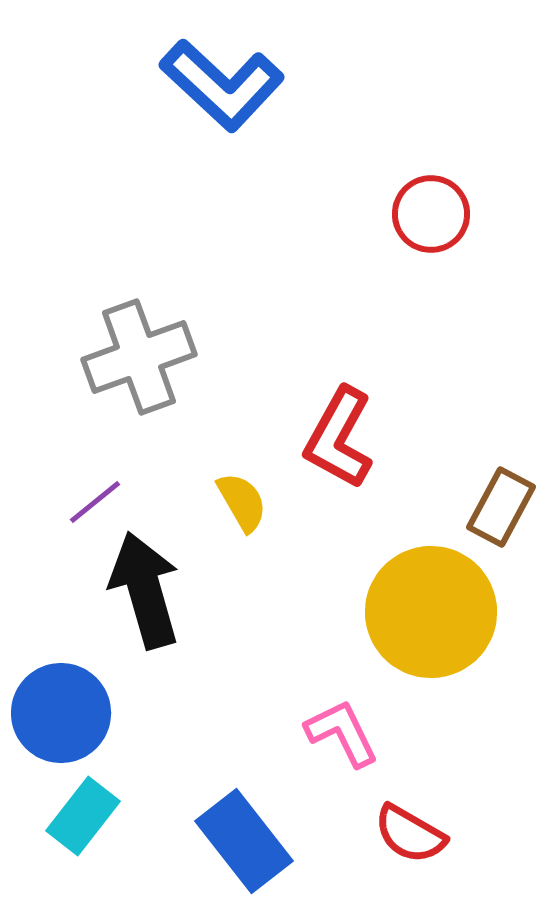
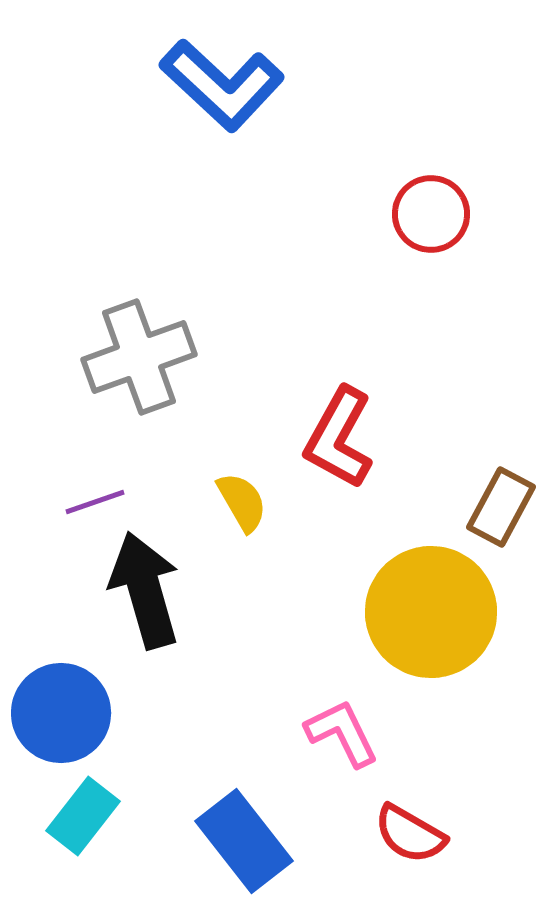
purple line: rotated 20 degrees clockwise
